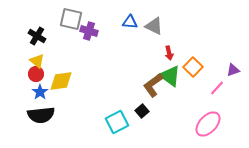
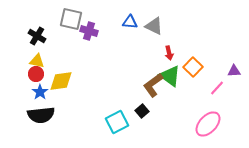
yellow triangle: rotated 28 degrees counterclockwise
purple triangle: moved 1 px right, 1 px down; rotated 16 degrees clockwise
